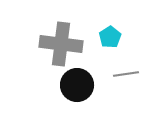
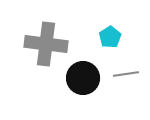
gray cross: moved 15 px left
black circle: moved 6 px right, 7 px up
